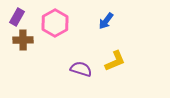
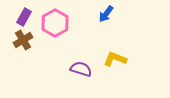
purple rectangle: moved 7 px right
blue arrow: moved 7 px up
brown cross: rotated 30 degrees counterclockwise
yellow L-shape: moved 2 px up; rotated 135 degrees counterclockwise
